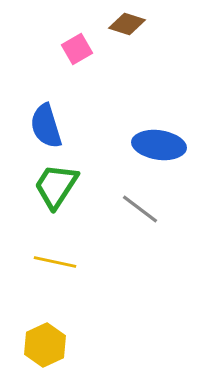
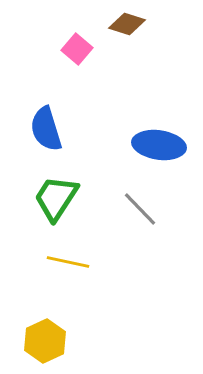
pink square: rotated 20 degrees counterclockwise
blue semicircle: moved 3 px down
green trapezoid: moved 12 px down
gray line: rotated 9 degrees clockwise
yellow line: moved 13 px right
yellow hexagon: moved 4 px up
